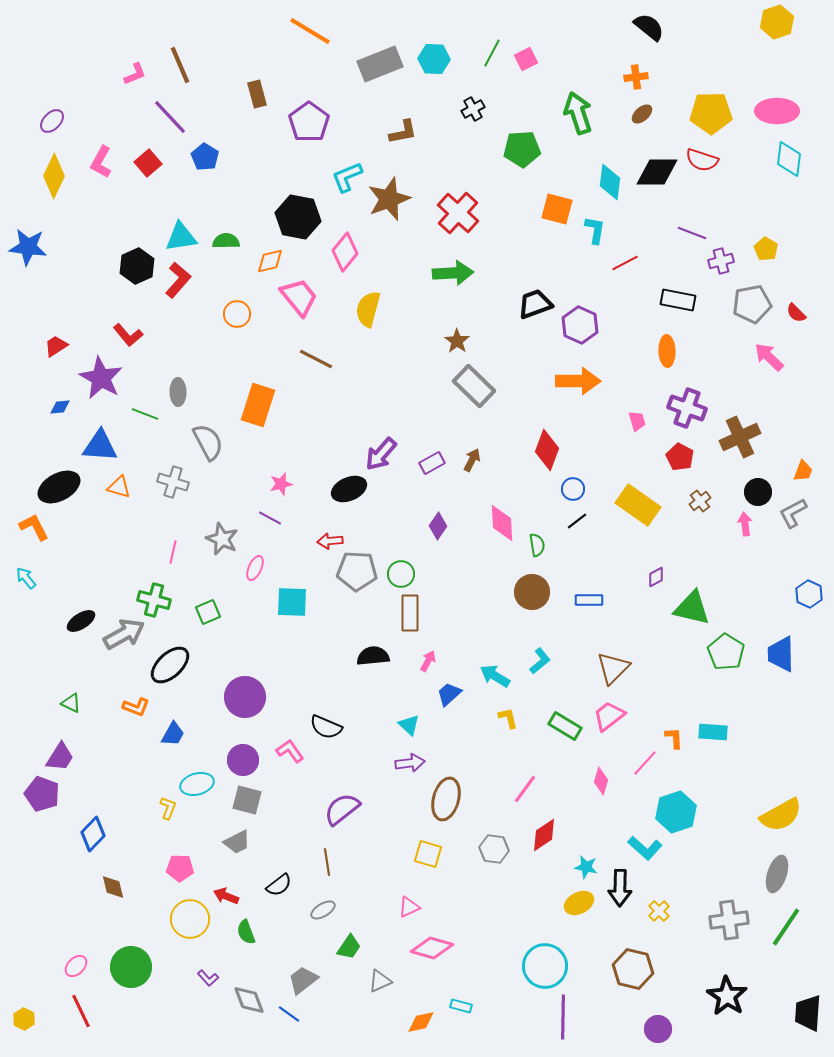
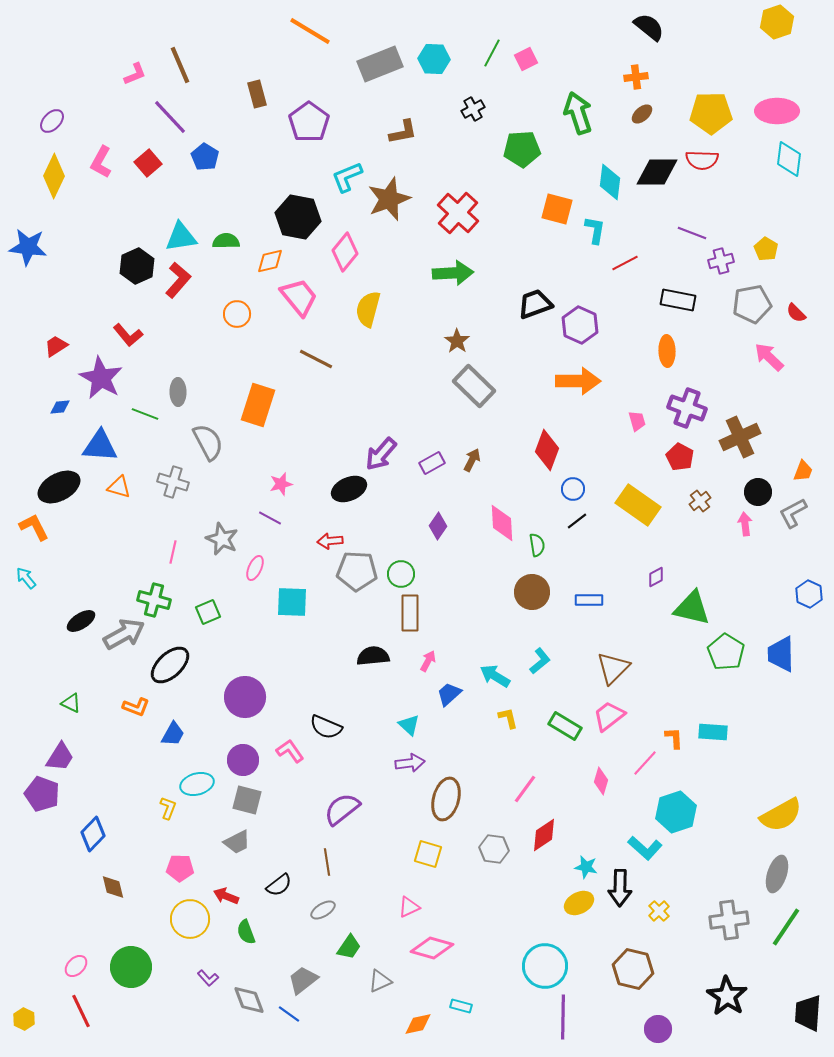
red semicircle at (702, 160): rotated 16 degrees counterclockwise
orange diamond at (421, 1022): moved 3 px left, 2 px down
